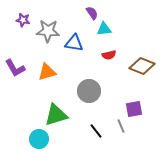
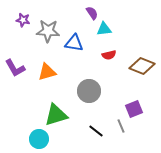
purple square: rotated 12 degrees counterclockwise
black line: rotated 14 degrees counterclockwise
